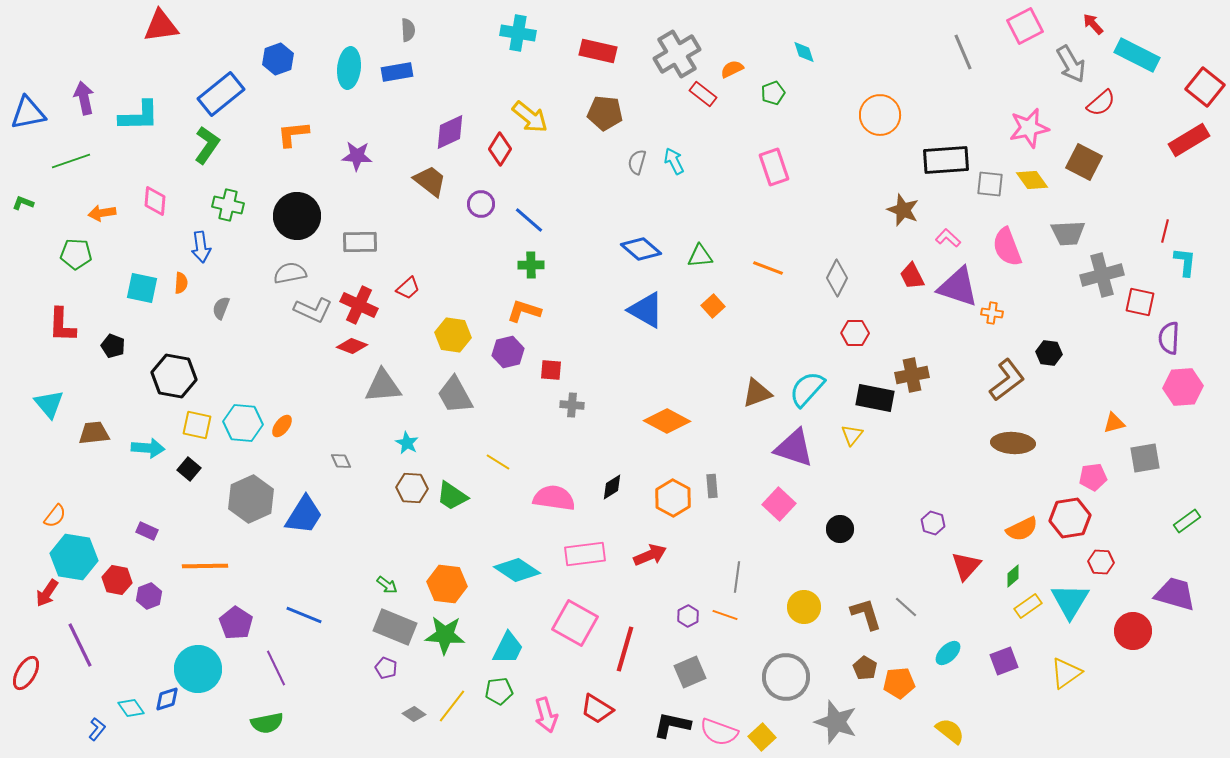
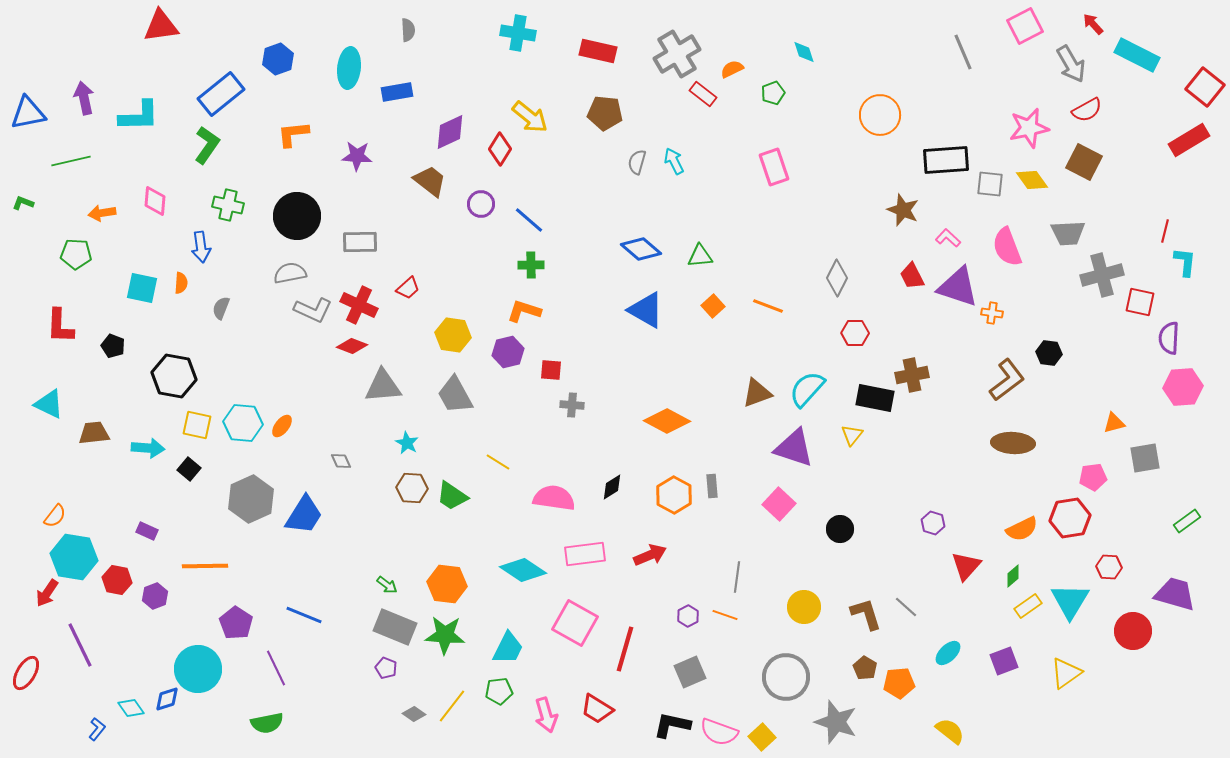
blue rectangle at (397, 72): moved 20 px down
red semicircle at (1101, 103): moved 14 px left, 7 px down; rotated 12 degrees clockwise
green line at (71, 161): rotated 6 degrees clockwise
orange line at (768, 268): moved 38 px down
red L-shape at (62, 325): moved 2 px left, 1 px down
cyan triangle at (49, 404): rotated 24 degrees counterclockwise
orange hexagon at (673, 498): moved 1 px right, 3 px up
red hexagon at (1101, 562): moved 8 px right, 5 px down
cyan diamond at (517, 570): moved 6 px right
purple hexagon at (149, 596): moved 6 px right
